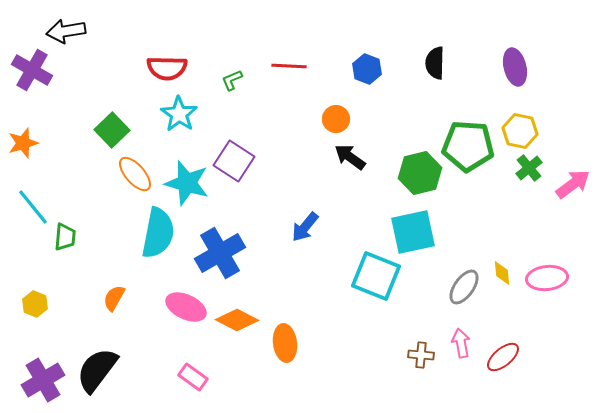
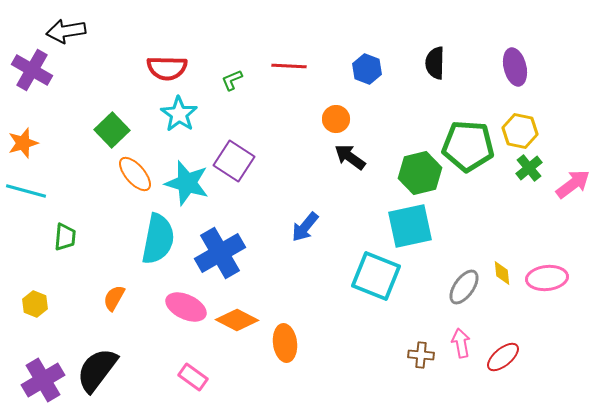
cyan line at (33, 207): moved 7 px left, 16 px up; rotated 36 degrees counterclockwise
cyan square at (413, 232): moved 3 px left, 6 px up
cyan semicircle at (158, 233): moved 6 px down
